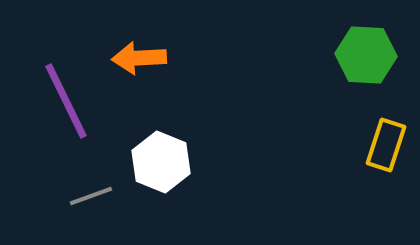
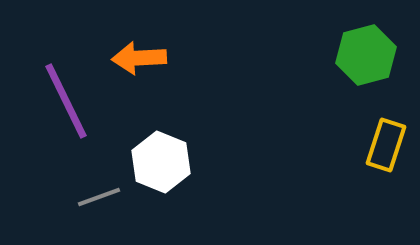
green hexagon: rotated 18 degrees counterclockwise
gray line: moved 8 px right, 1 px down
